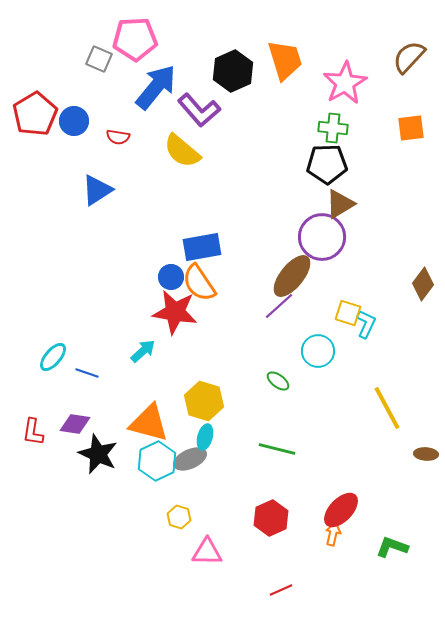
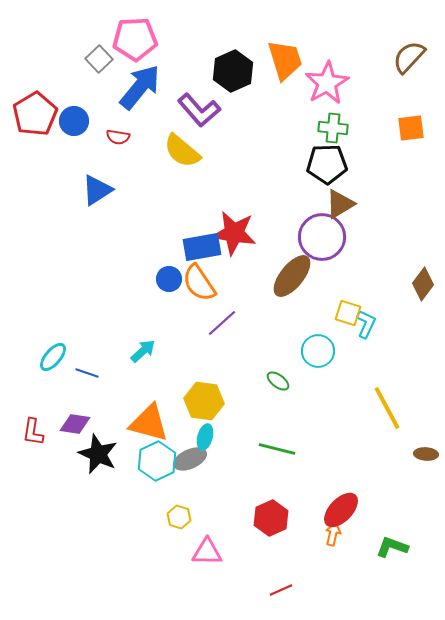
gray square at (99, 59): rotated 24 degrees clockwise
pink star at (345, 83): moved 18 px left
blue arrow at (156, 87): moved 16 px left
blue circle at (171, 277): moved 2 px left, 2 px down
purple line at (279, 306): moved 57 px left, 17 px down
red star at (175, 312): moved 59 px right, 79 px up
yellow hexagon at (204, 401): rotated 9 degrees counterclockwise
